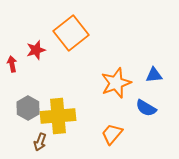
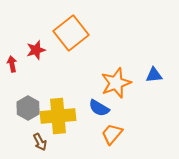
blue semicircle: moved 47 px left
brown arrow: rotated 48 degrees counterclockwise
